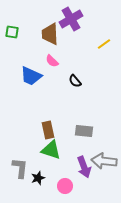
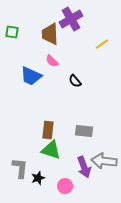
yellow line: moved 2 px left
brown rectangle: rotated 18 degrees clockwise
